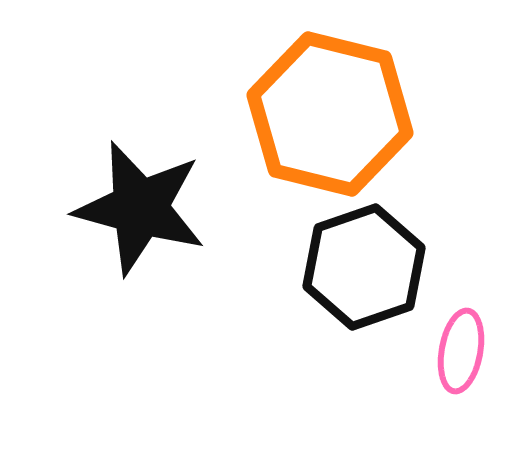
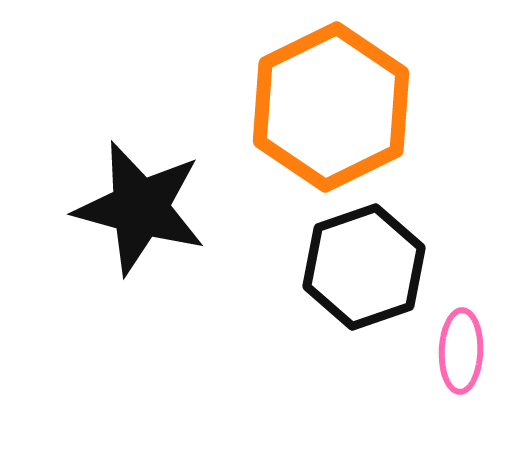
orange hexagon: moved 1 px right, 7 px up; rotated 20 degrees clockwise
pink ellipse: rotated 8 degrees counterclockwise
